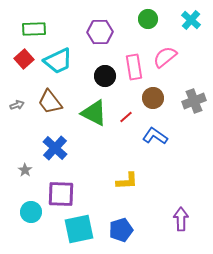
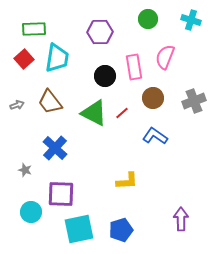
cyan cross: rotated 24 degrees counterclockwise
pink semicircle: rotated 30 degrees counterclockwise
cyan trapezoid: moved 1 px left, 3 px up; rotated 56 degrees counterclockwise
red line: moved 4 px left, 4 px up
gray star: rotated 16 degrees counterclockwise
